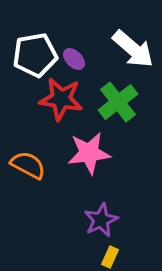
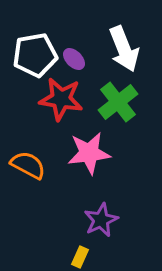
white arrow: moved 9 px left; rotated 27 degrees clockwise
yellow rectangle: moved 30 px left
